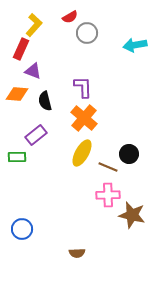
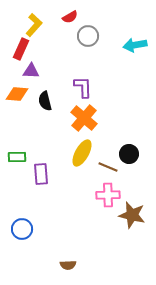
gray circle: moved 1 px right, 3 px down
purple triangle: moved 2 px left; rotated 18 degrees counterclockwise
purple rectangle: moved 5 px right, 39 px down; rotated 55 degrees counterclockwise
brown semicircle: moved 9 px left, 12 px down
